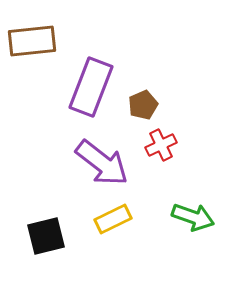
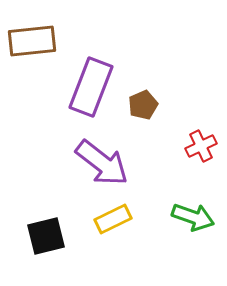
red cross: moved 40 px right, 1 px down
